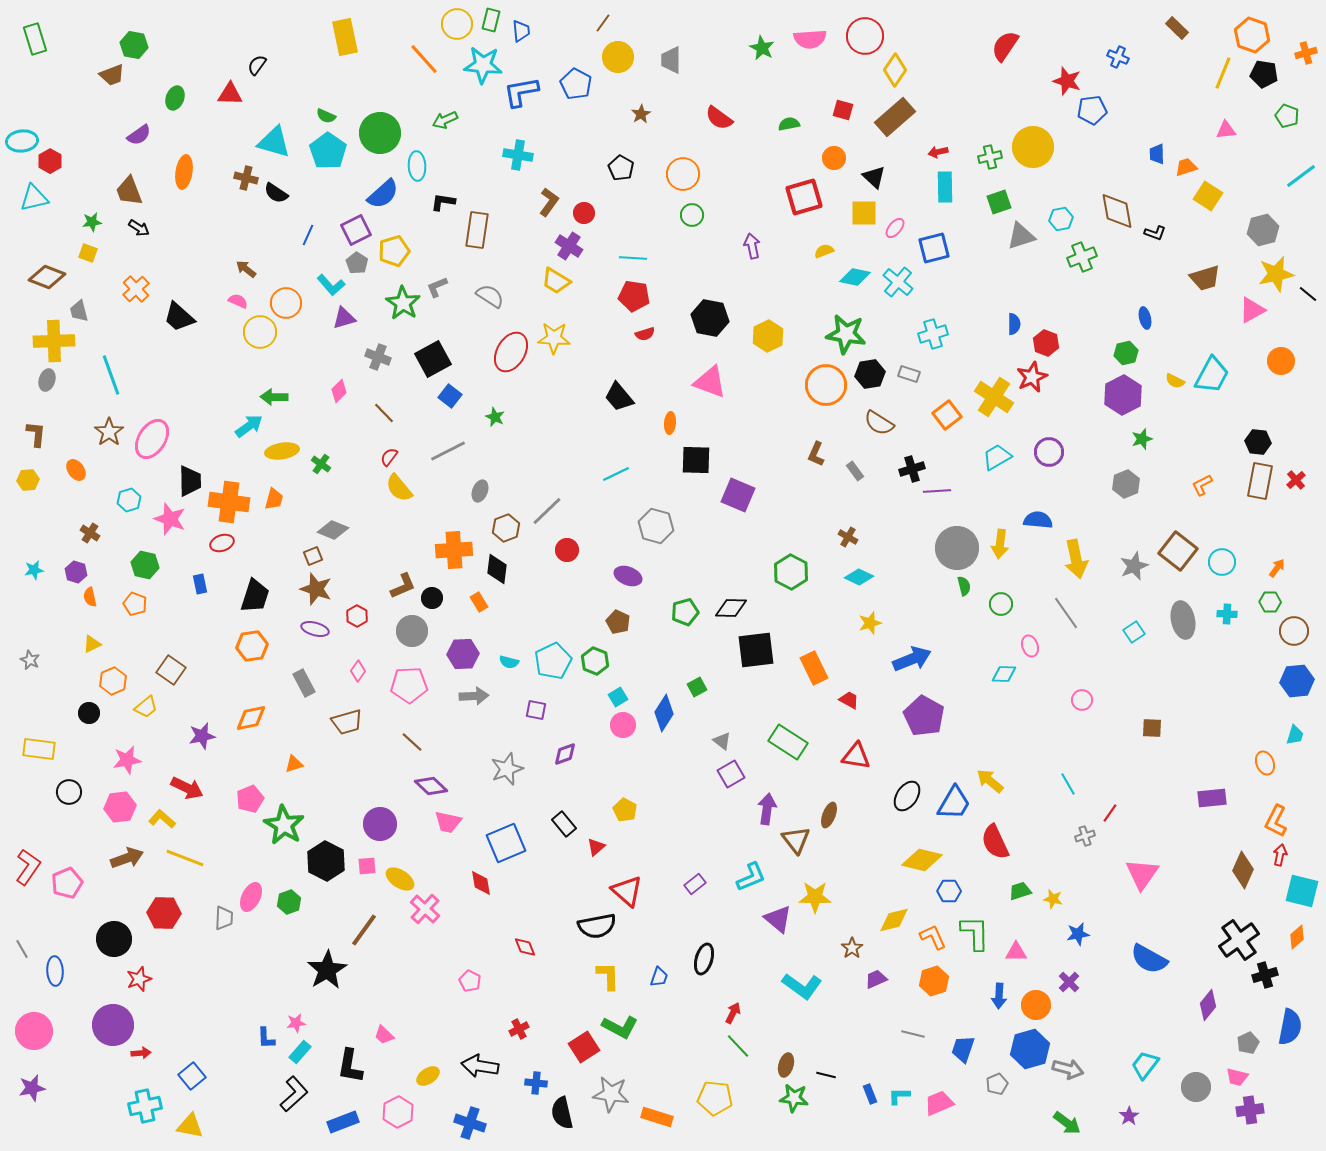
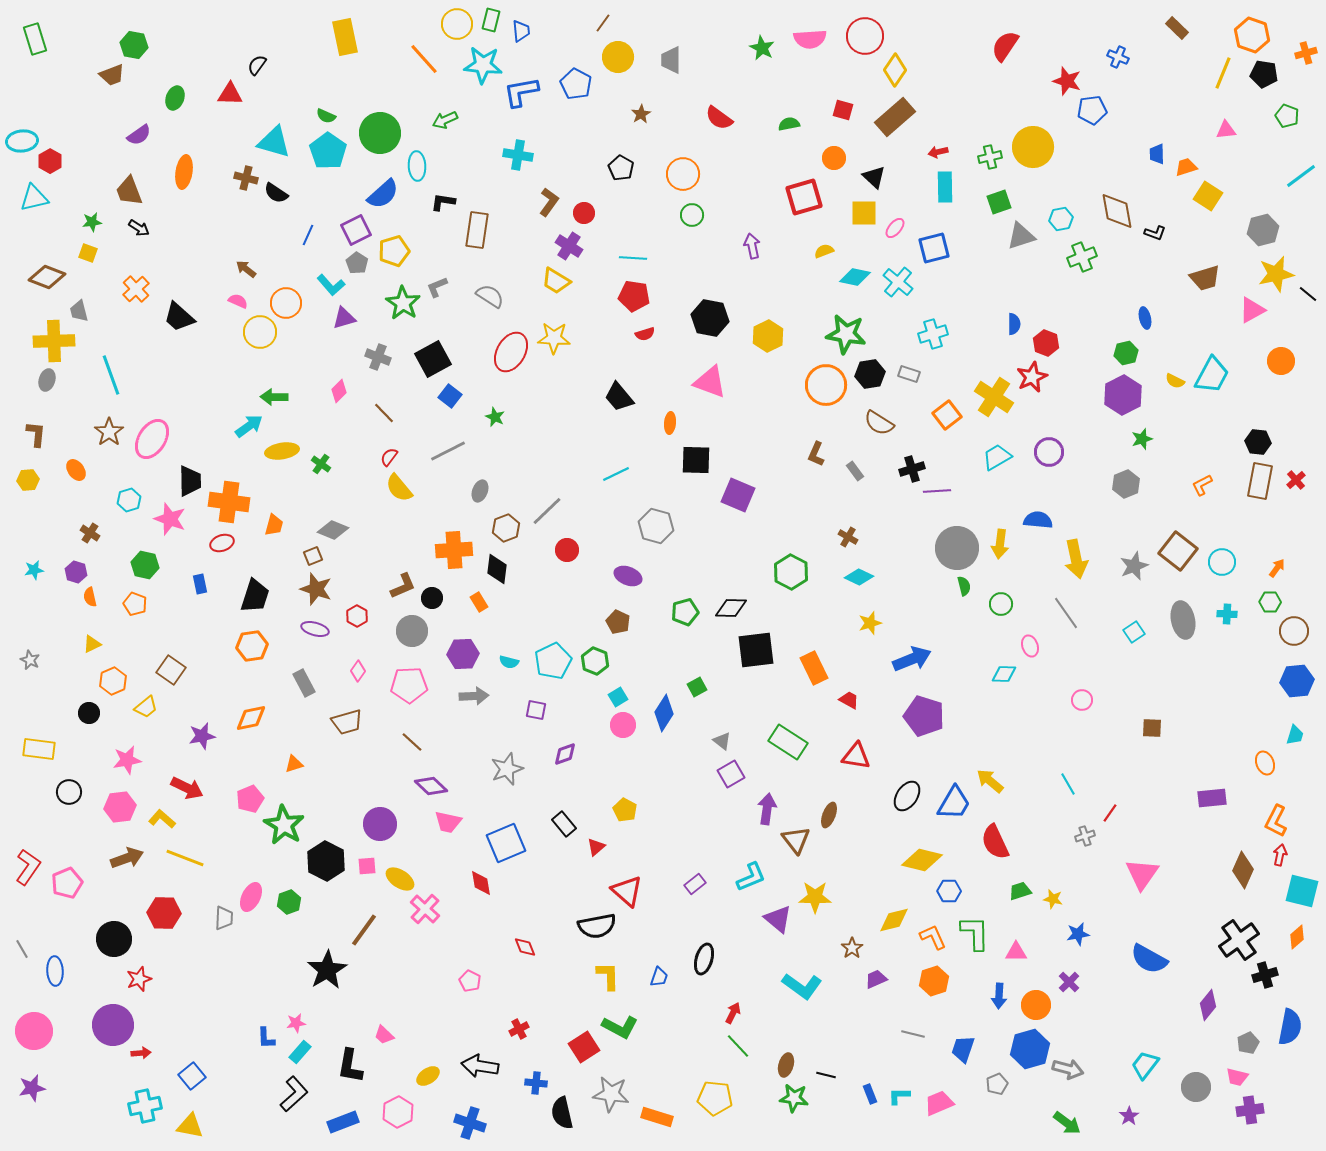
orange trapezoid at (274, 499): moved 26 px down
purple pentagon at (924, 716): rotated 12 degrees counterclockwise
